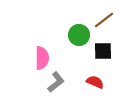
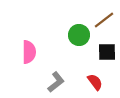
black square: moved 4 px right, 1 px down
pink semicircle: moved 13 px left, 6 px up
red semicircle: rotated 30 degrees clockwise
